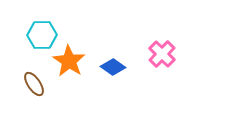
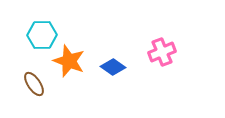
pink cross: moved 2 px up; rotated 24 degrees clockwise
orange star: rotated 12 degrees counterclockwise
